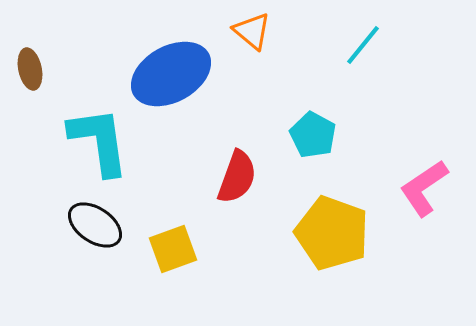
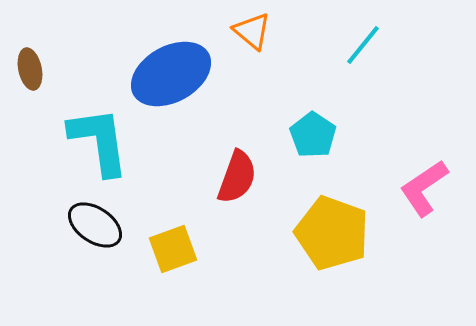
cyan pentagon: rotated 6 degrees clockwise
